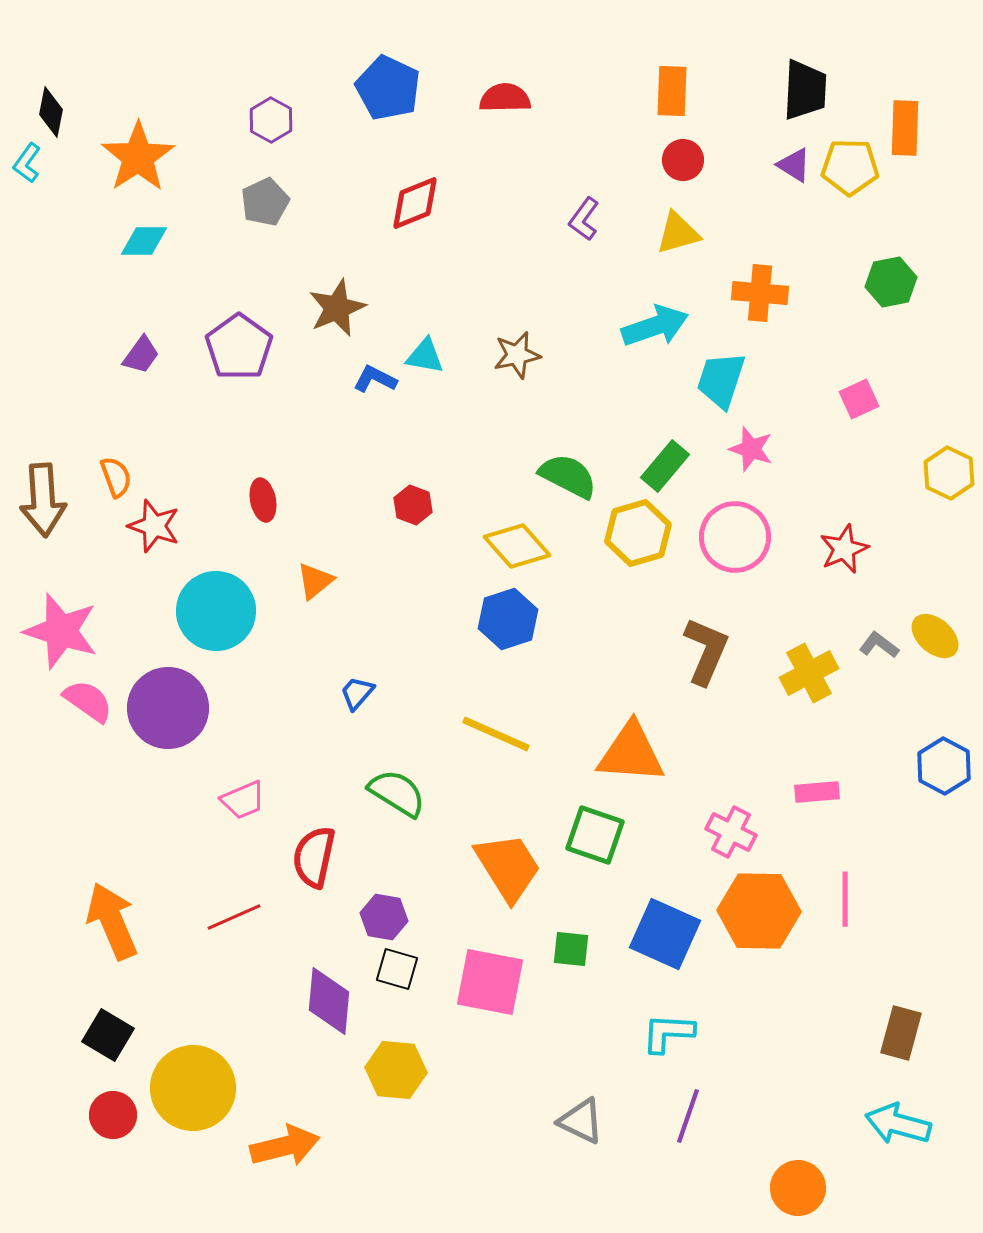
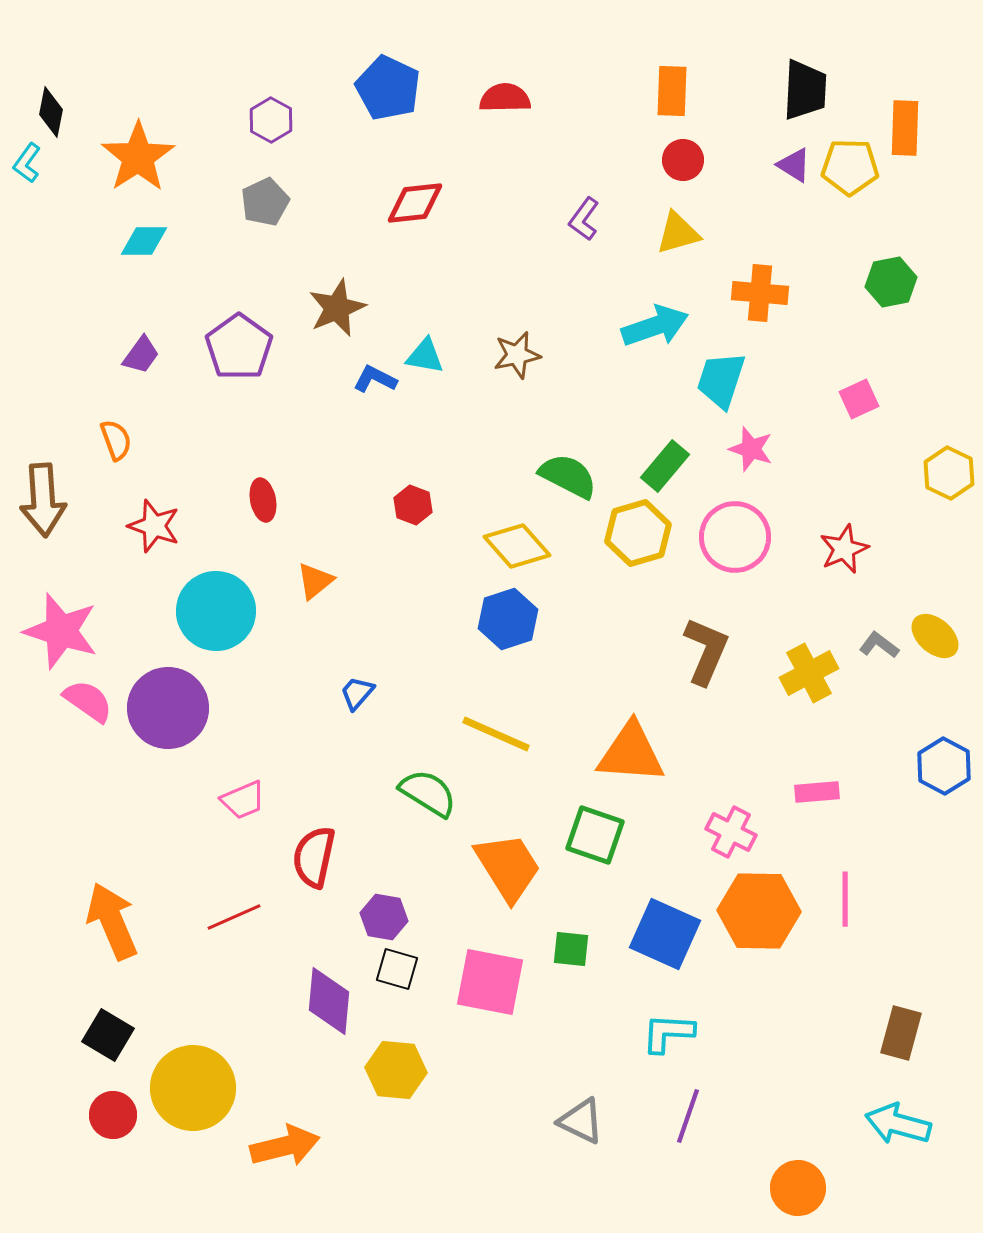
red diamond at (415, 203): rotated 16 degrees clockwise
orange semicircle at (116, 477): moved 37 px up
green semicircle at (397, 793): moved 31 px right
